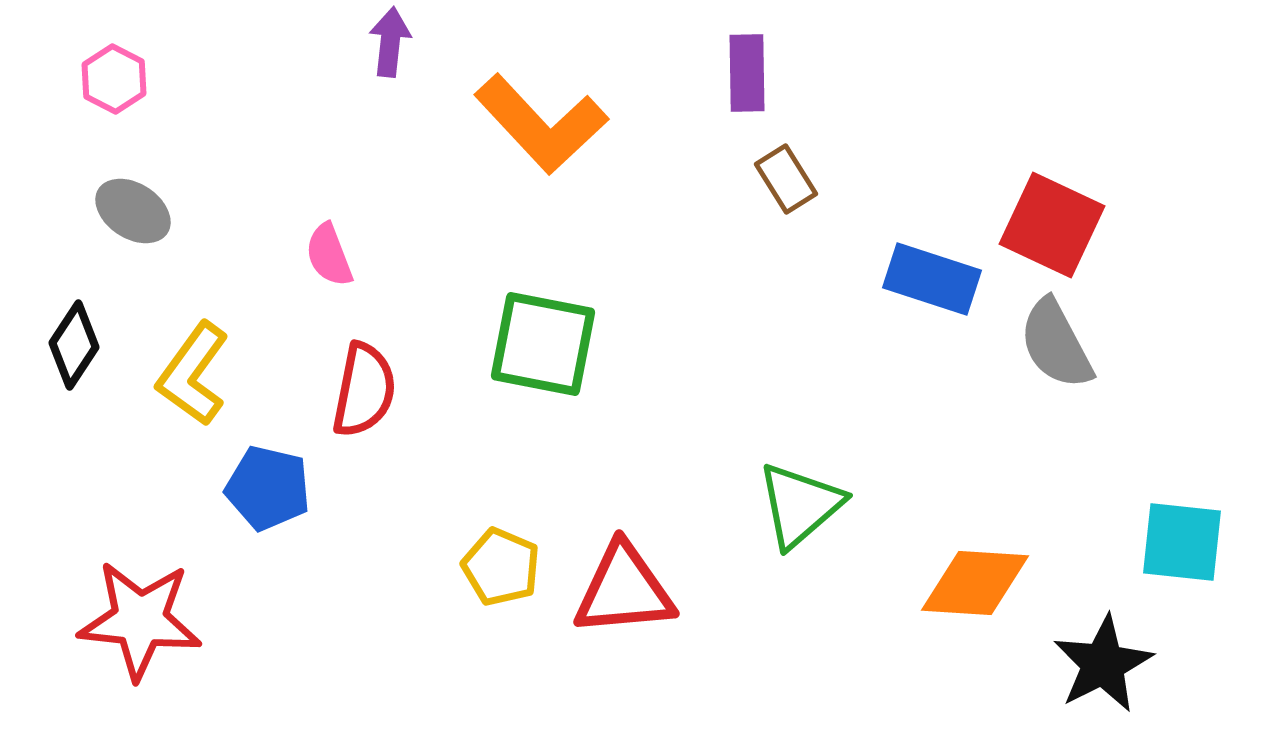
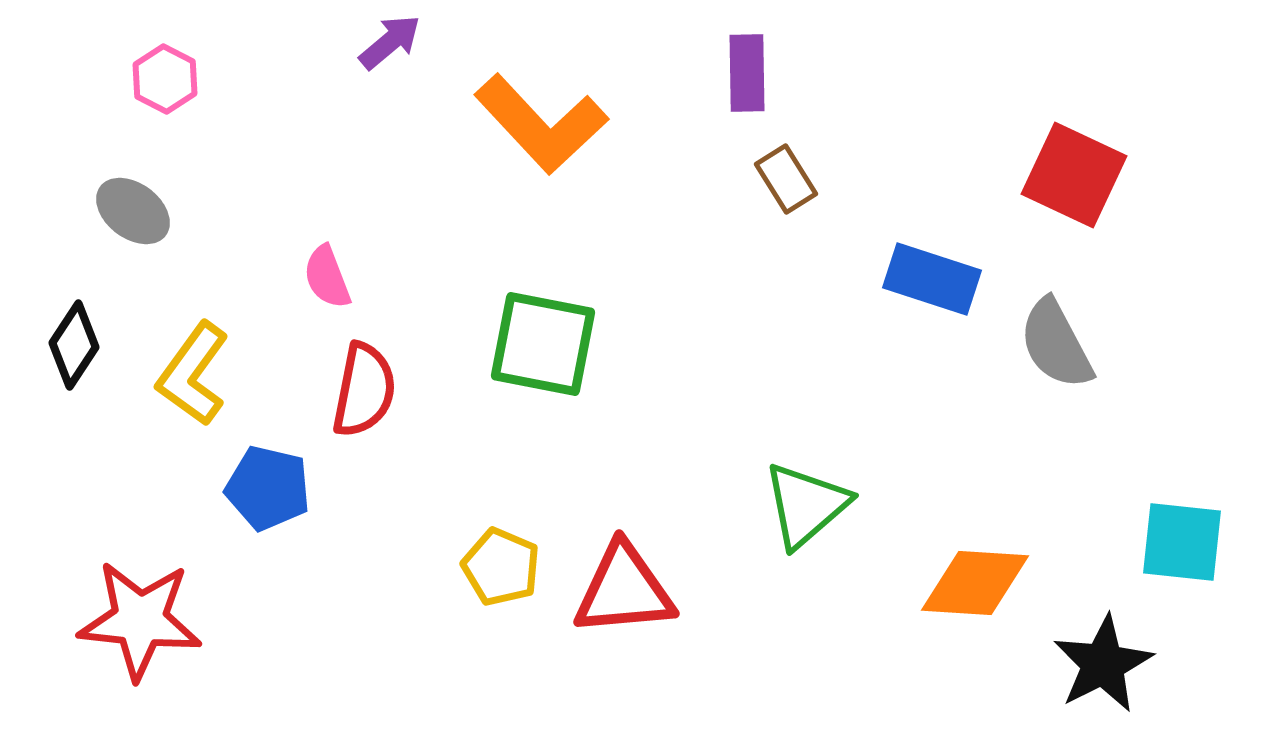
purple arrow: rotated 44 degrees clockwise
pink hexagon: moved 51 px right
gray ellipse: rotated 4 degrees clockwise
red square: moved 22 px right, 50 px up
pink semicircle: moved 2 px left, 22 px down
green triangle: moved 6 px right
